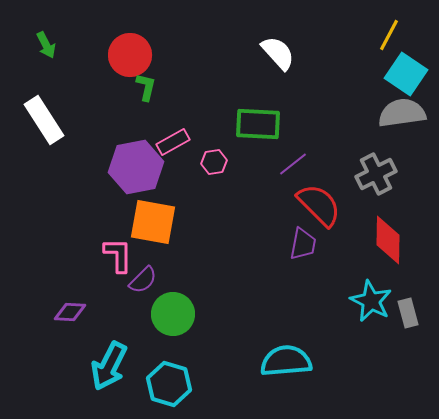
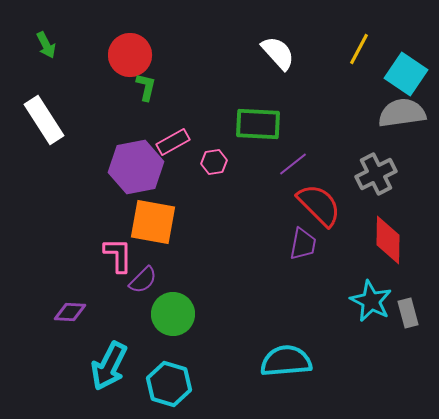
yellow line: moved 30 px left, 14 px down
